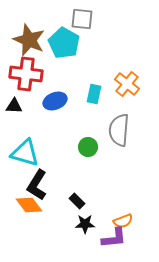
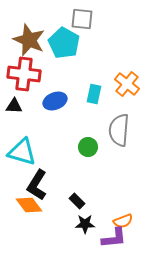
red cross: moved 2 px left
cyan triangle: moved 3 px left, 1 px up
